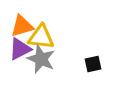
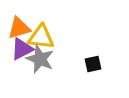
orange triangle: moved 3 px left, 2 px down
purple triangle: moved 2 px right
gray star: moved 1 px left
